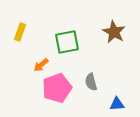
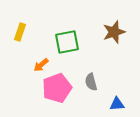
brown star: rotated 25 degrees clockwise
